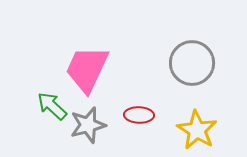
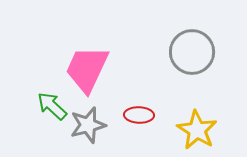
gray circle: moved 11 px up
